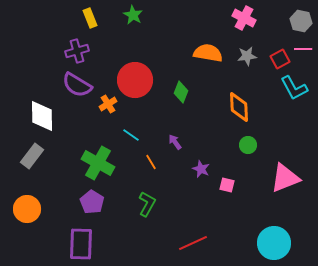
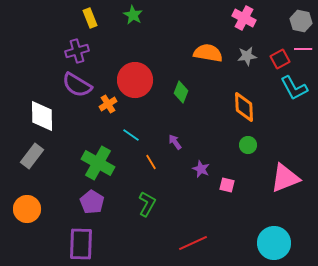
orange diamond: moved 5 px right
